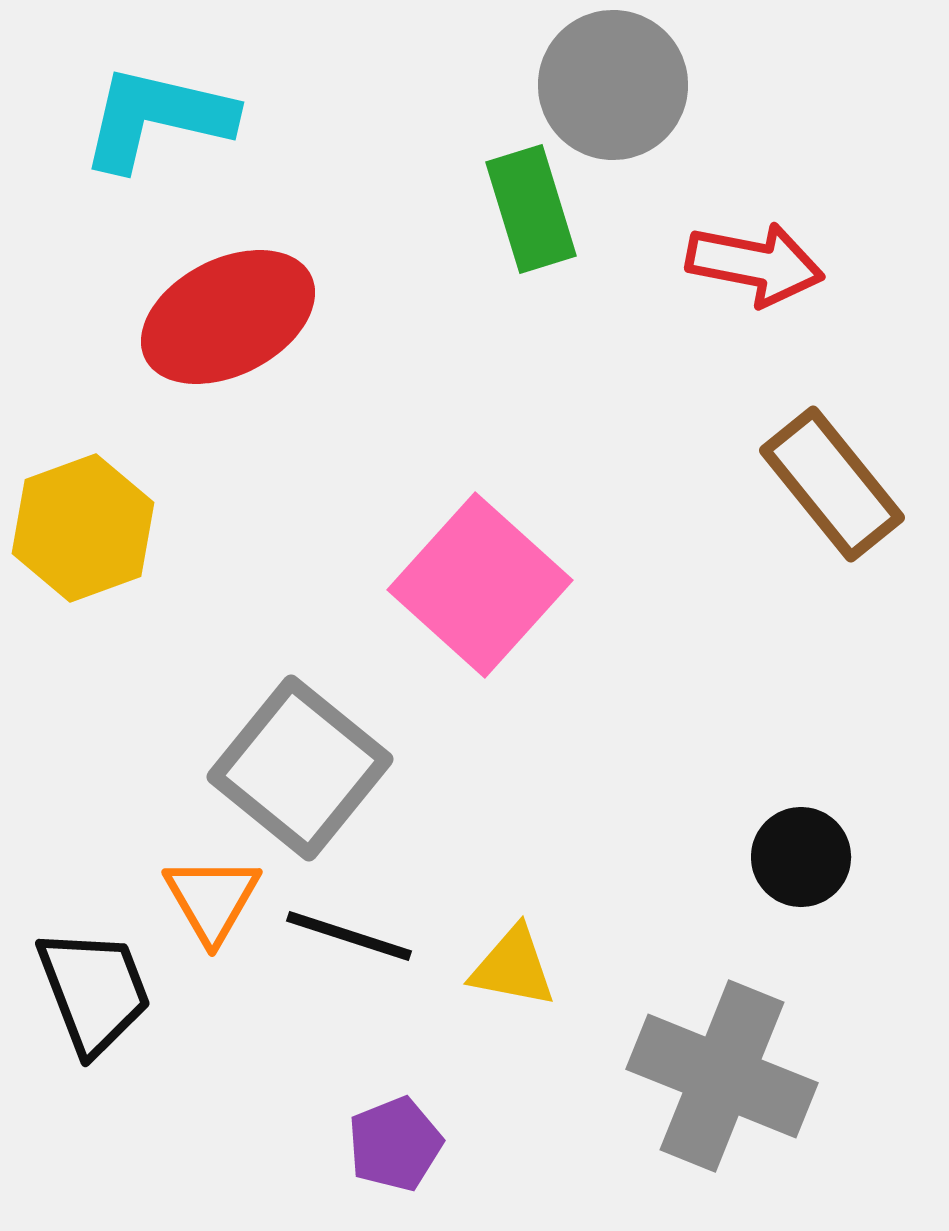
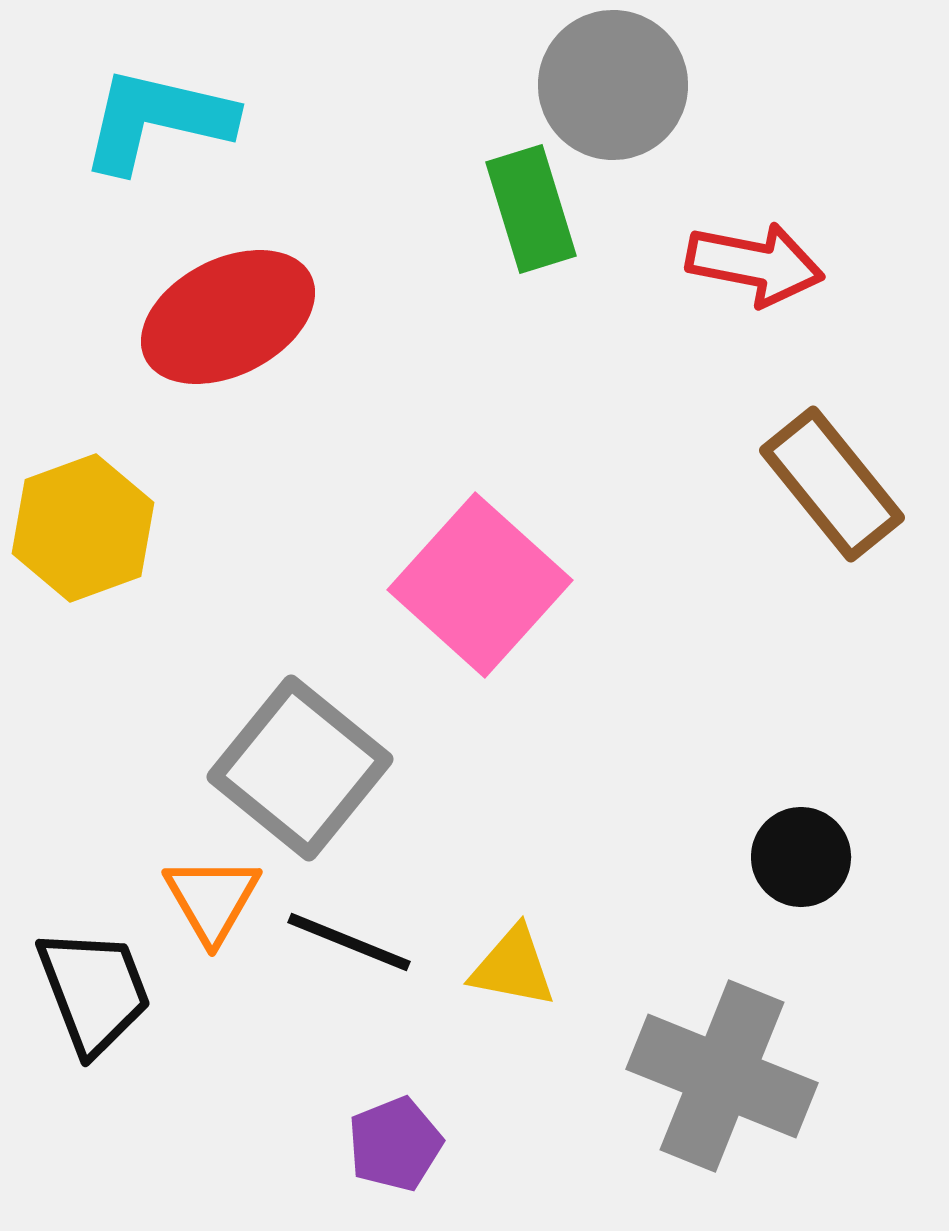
cyan L-shape: moved 2 px down
black line: moved 6 px down; rotated 4 degrees clockwise
